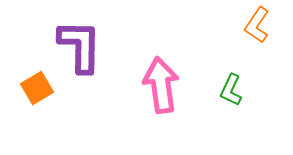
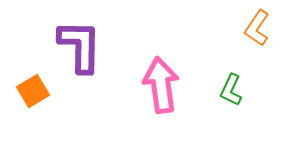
orange L-shape: moved 3 px down
orange square: moved 4 px left, 3 px down
